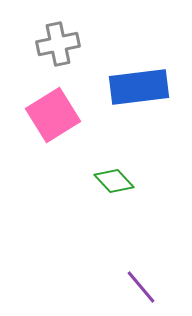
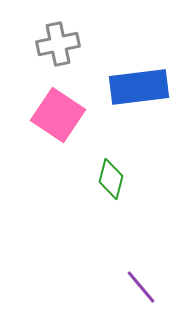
pink square: moved 5 px right; rotated 24 degrees counterclockwise
green diamond: moved 3 px left, 2 px up; rotated 57 degrees clockwise
